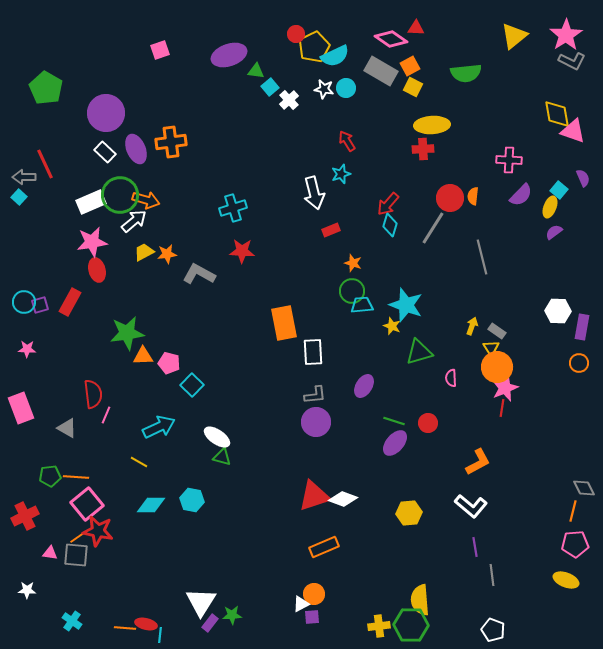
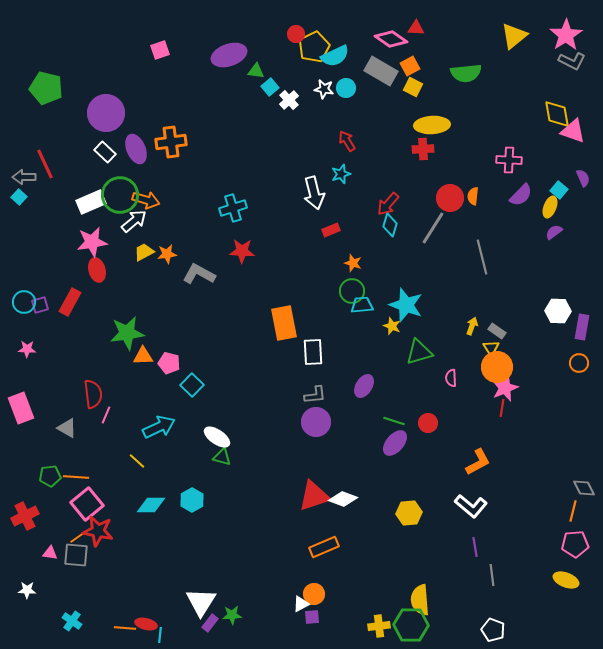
green pentagon at (46, 88): rotated 16 degrees counterclockwise
yellow line at (139, 462): moved 2 px left, 1 px up; rotated 12 degrees clockwise
cyan hexagon at (192, 500): rotated 20 degrees clockwise
